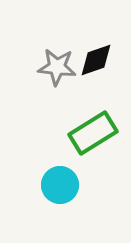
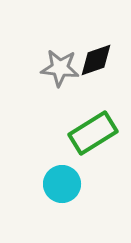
gray star: moved 3 px right, 1 px down
cyan circle: moved 2 px right, 1 px up
